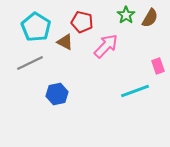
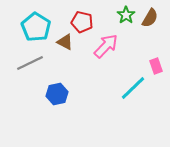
pink rectangle: moved 2 px left
cyan line: moved 2 px left, 3 px up; rotated 24 degrees counterclockwise
